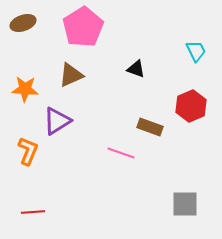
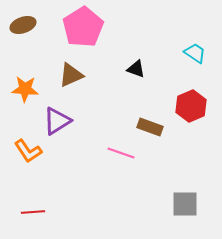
brown ellipse: moved 2 px down
cyan trapezoid: moved 1 px left, 2 px down; rotated 30 degrees counterclockwise
orange L-shape: rotated 124 degrees clockwise
